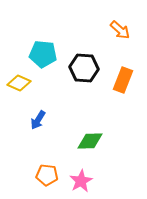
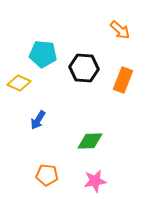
pink star: moved 14 px right; rotated 20 degrees clockwise
